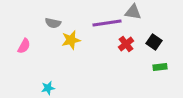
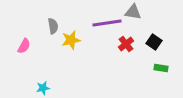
gray semicircle: moved 3 px down; rotated 112 degrees counterclockwise
green rectangle: moved 1 px right, 1 px down; rotated 16 degrees clockwise
cyan star: moved 5 px left
